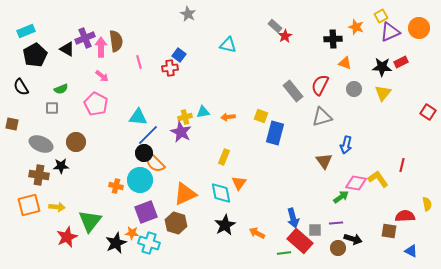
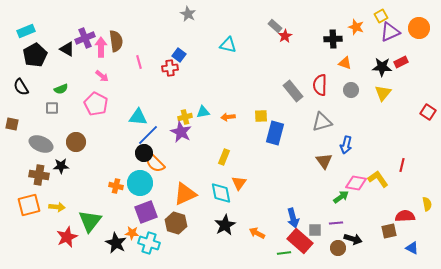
red semicircle at (320, 85): rotated 25 degrees counterclockwise
gray circle at (354, 89): moved 3 px left, 1 px down
yellow square at (261, 116): rotated 24 degrees counterclockwise
gray triangle at (322, 117): moved 5 px down
cyan circle at (140, 180): moved 3 px down
brown square at (389, 231): rotated 21 degrees counterclockwise
black star at (116, 243): rotated 20 degrees counterclockwise
blue triangle at (411, 251): moved 1 px right, 3 px up
